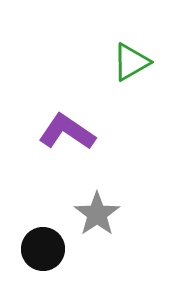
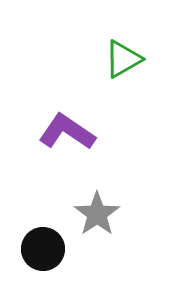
green triangle: moved 8 px left, 3 px up
